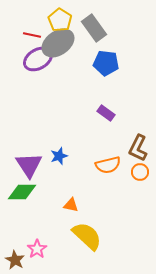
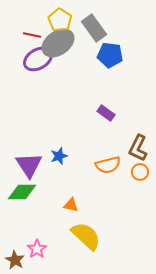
blue pentagon: moved 4 px right, 8 px up
yellow semicircle: moved 1 px left
